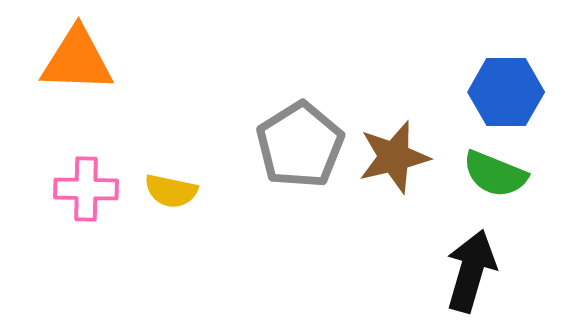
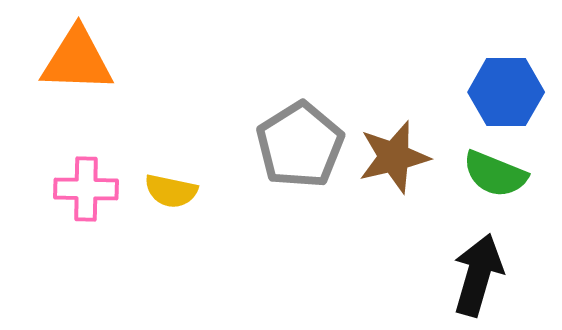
black arrow: moved 7 px right, 4 px down
